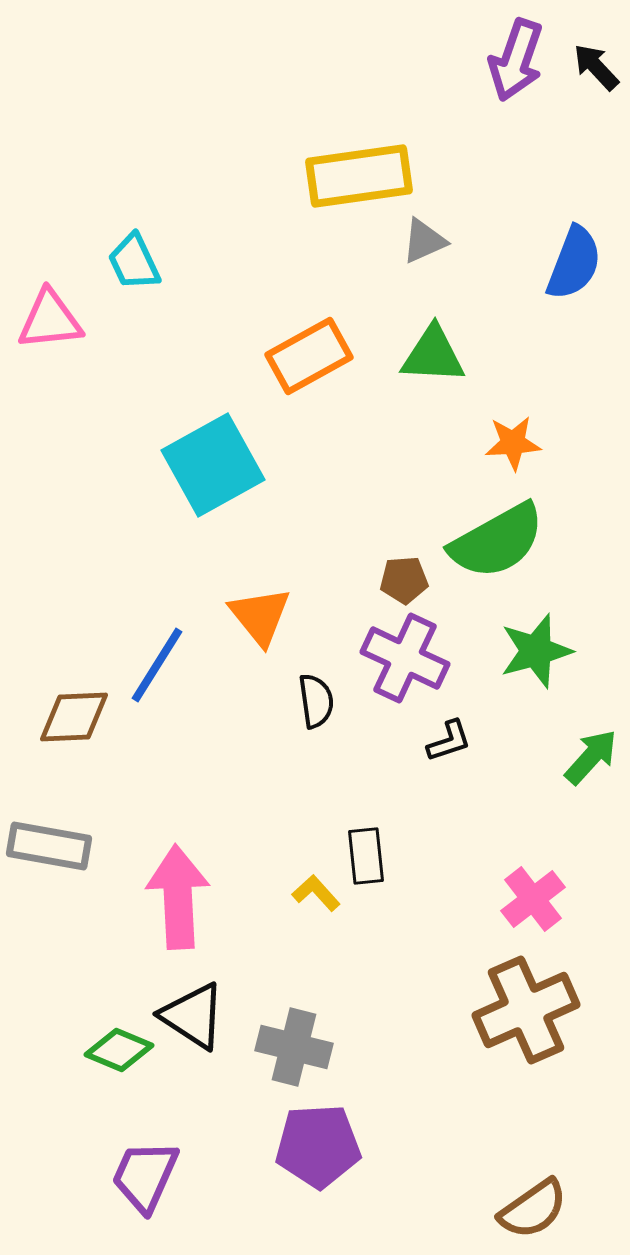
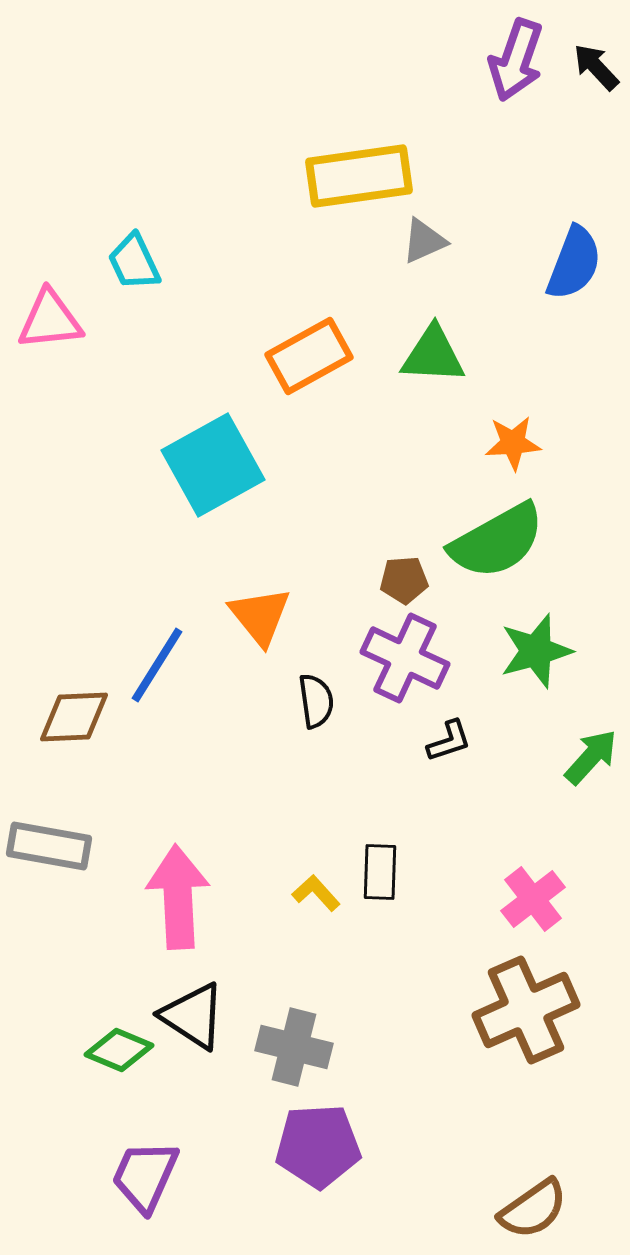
black rectangle: moved 14 px right, 16 px down; rotated 8 degrees clockwise
